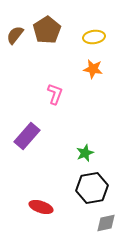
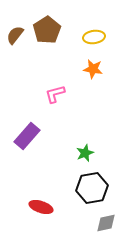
pink L-shape: rotated 125 degrees counterclockwise
